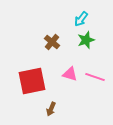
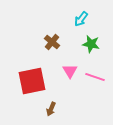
green star: moved 5 px right, 4 px down; rotated 30 degrees clockwise
pink triangle: moved 3 px up; rotated 42 degrees clockwise
